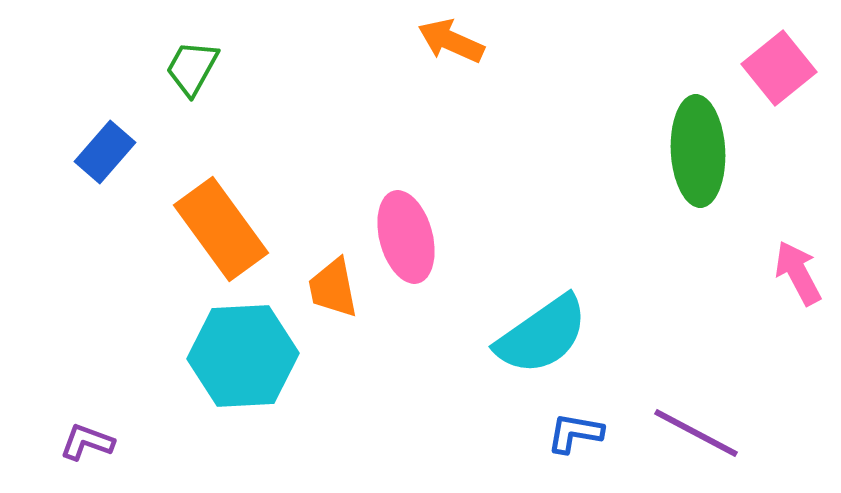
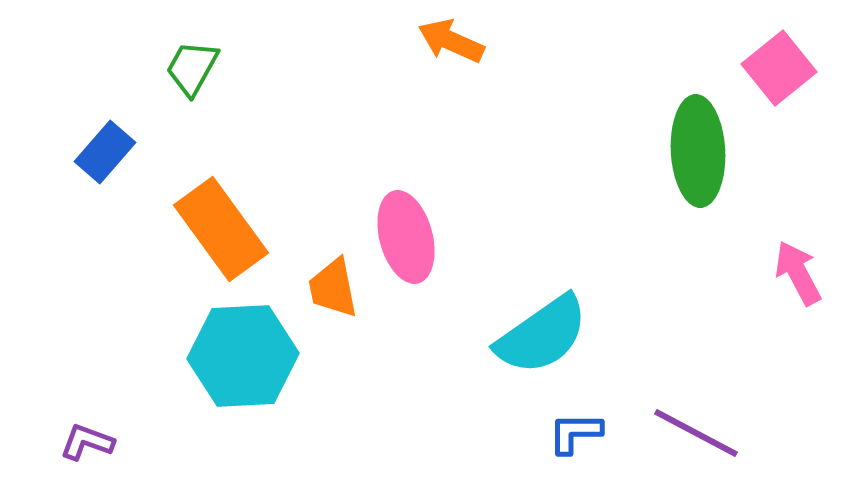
blue L-shape: rotated 10 degrees counterclockwise
